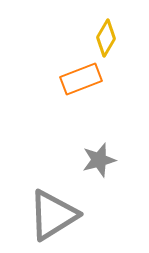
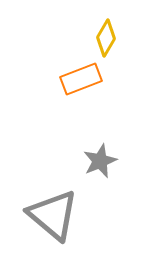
gray star: moved 1 px right, 1 px down; rotated 8 degrees counterclockwise
gray triangle: rotated 48 degrees counterclockwise
